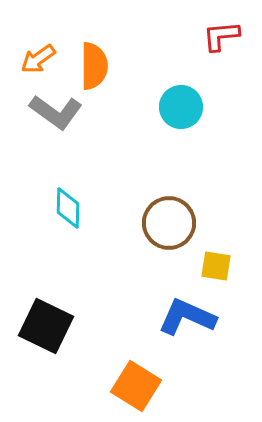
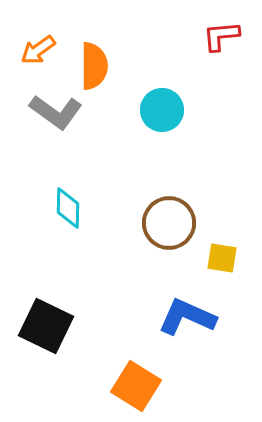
orange arrow: moved 9 px up
cyan circle: moved 19 px left, 3 px down
yellow square: moved 6 px right, 8 px up
